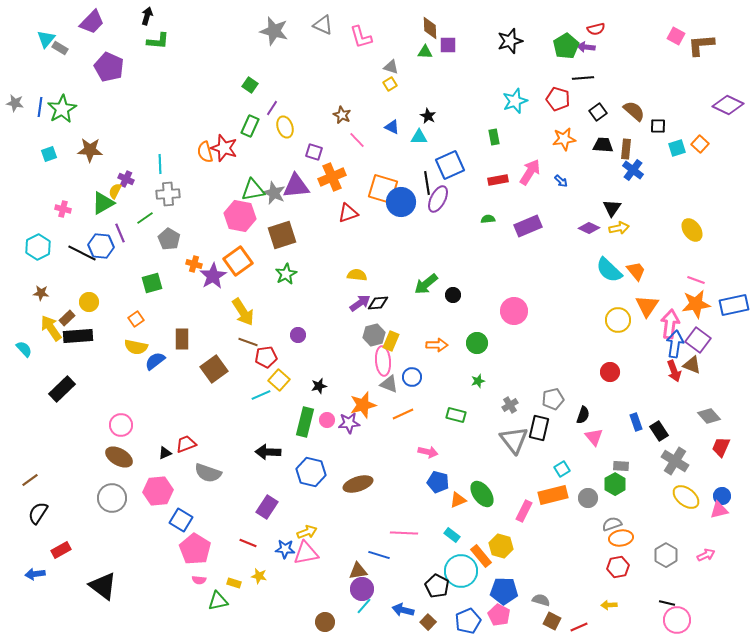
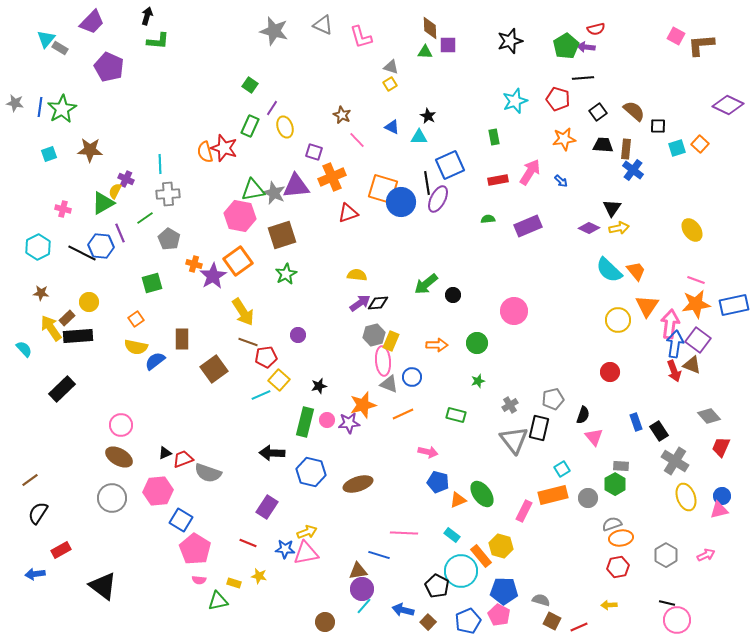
red trapezoid at (186, 444): moved 3 px left, 15 px down
black arrow at (268, 452): moved 4 px right, 1 px down
yellow ellipse at (686, 497): rotated 32 degrees clockwise
